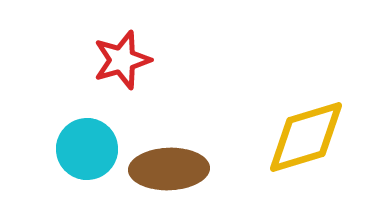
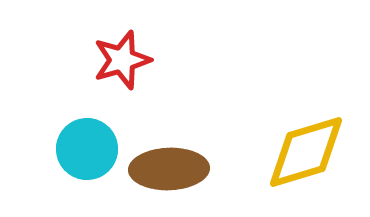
yellow diamond: moved 15 px down
